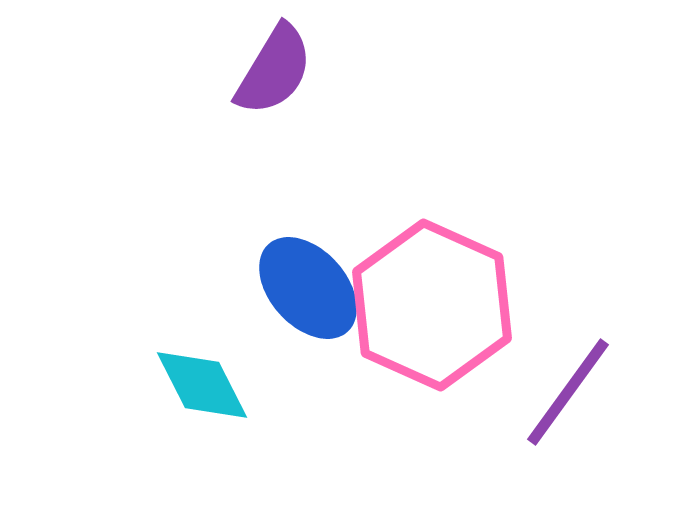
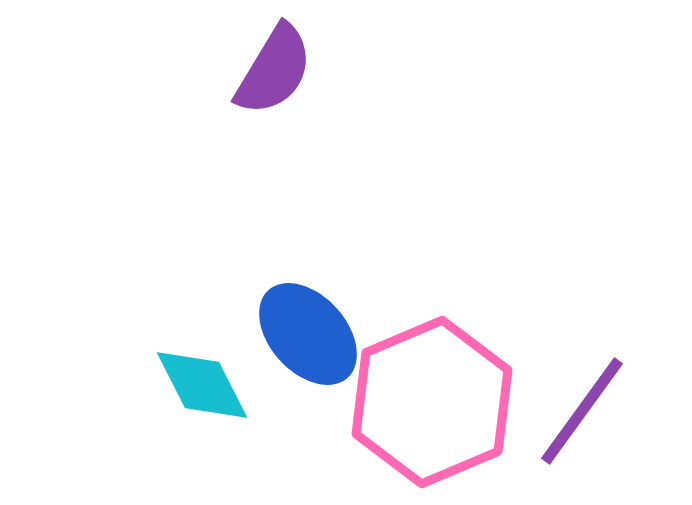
blue ellipse: moved 46 px down
pink hexagon: moved 97 px down; rotated 13 degrees clockwise
purple line: moved 14 px right, 19 px down
